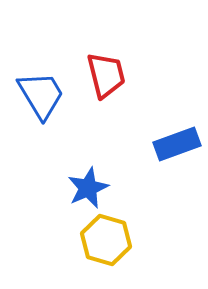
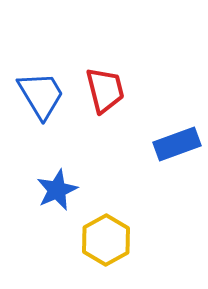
red trapezoid: moved 1 px left, 15 px down
blue star: moved 31 px left, 2 px down
yellow hexagon: rotated 15 degrees clockwise
